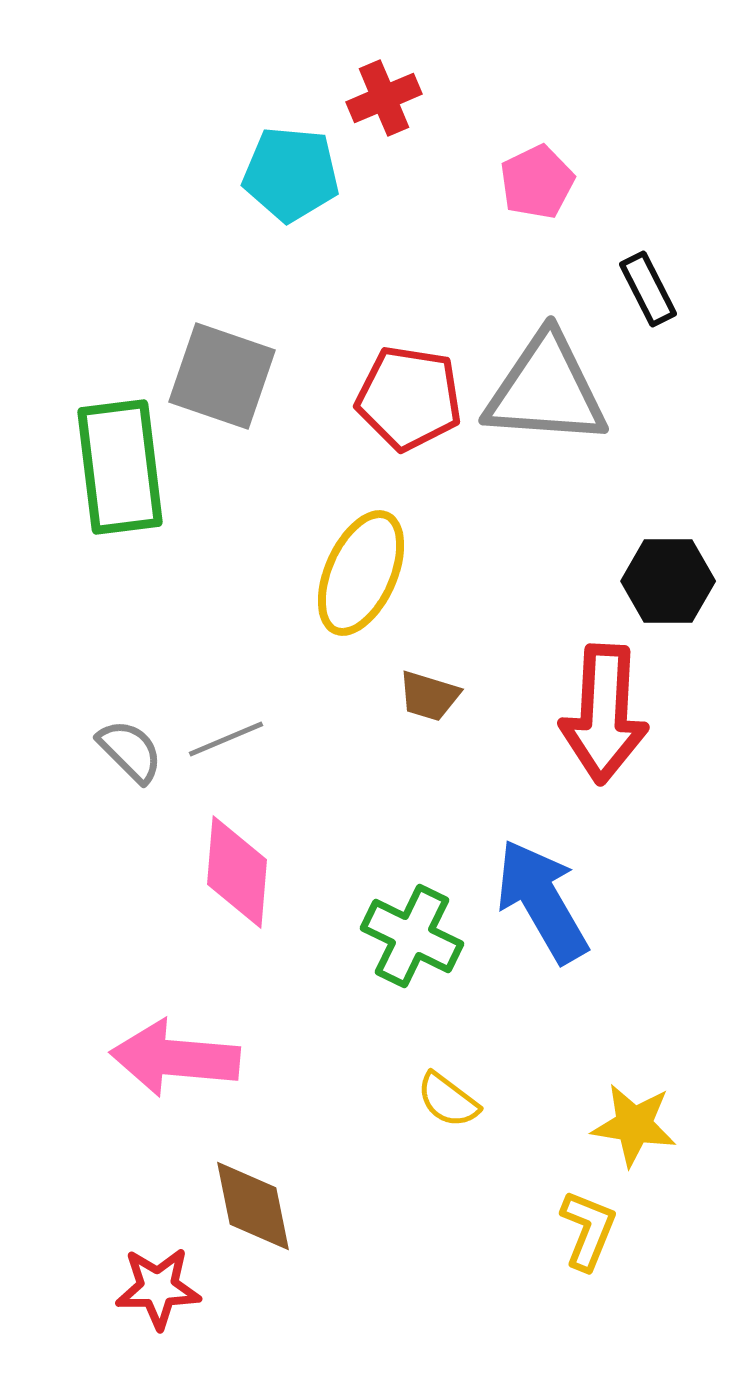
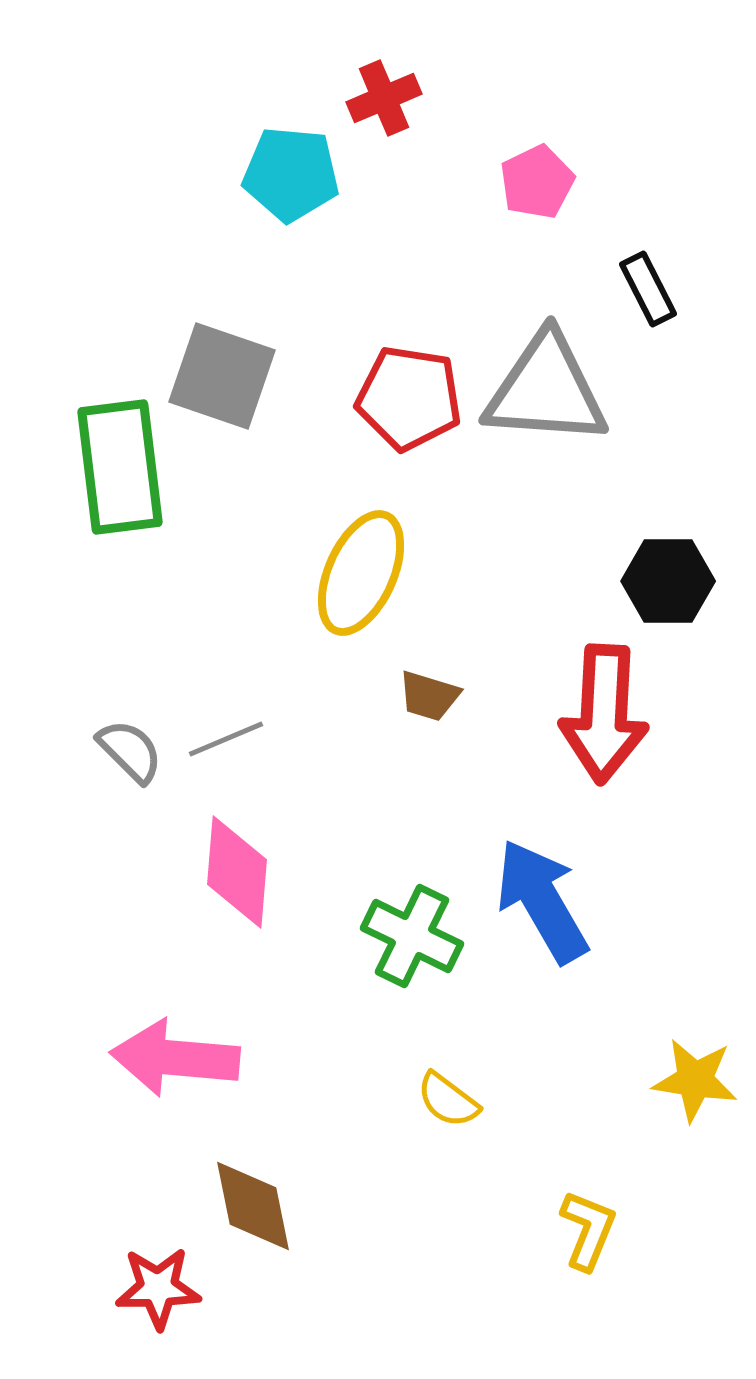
yellow star: moved 61 px right, 45 px up
